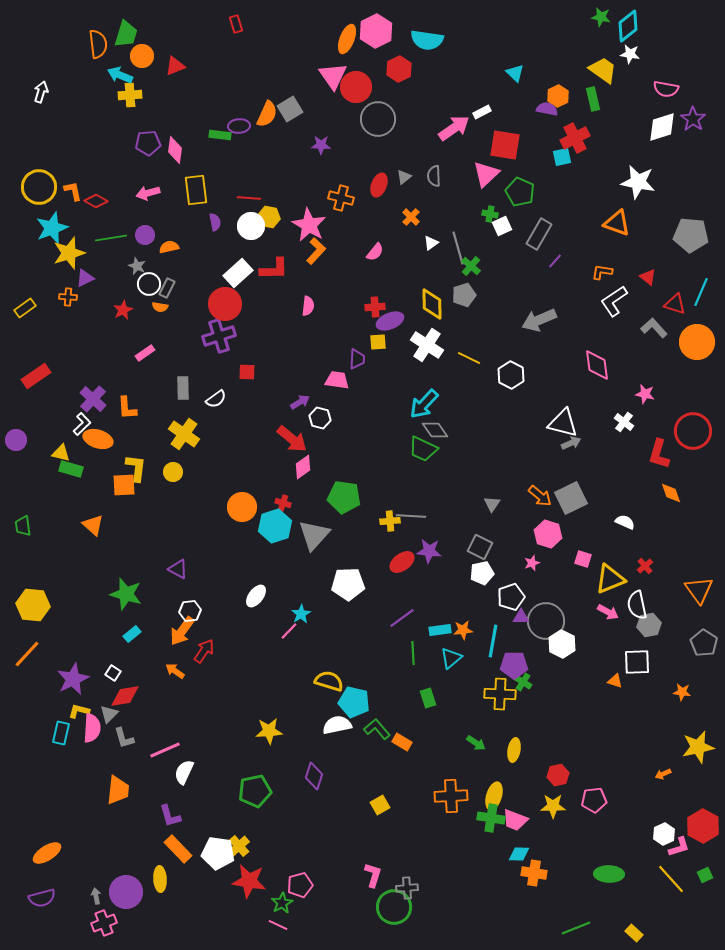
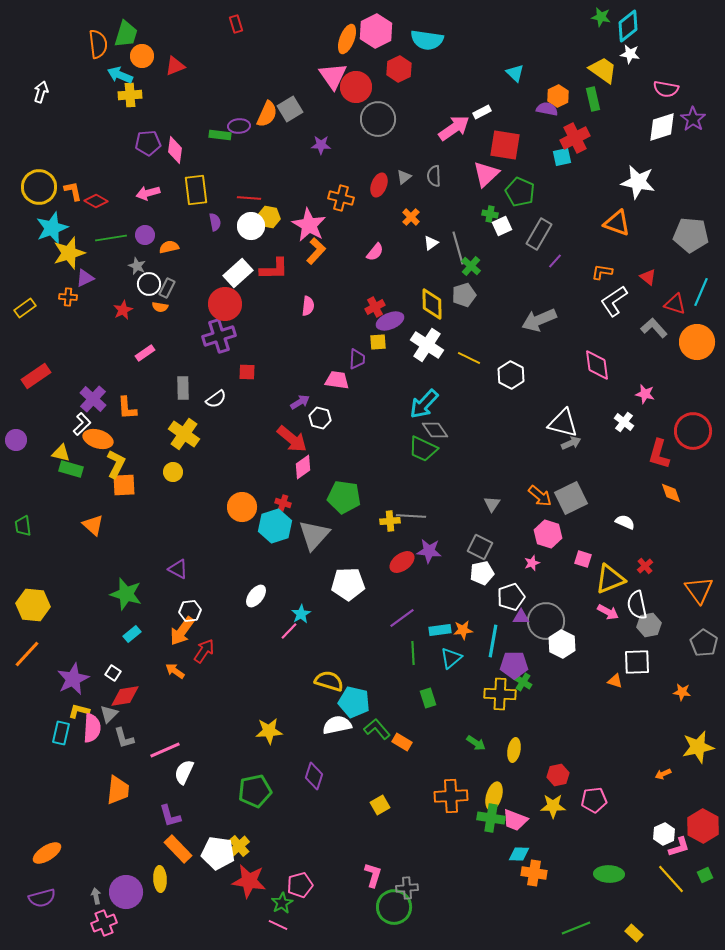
red cross at (375, 307): rotated 24 degrees counterclockwise
yellow L-shape at (136, 468): moved 20 px left, 4 px up; rotated 20 degrees clockwise
